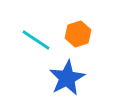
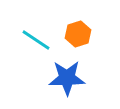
blue star: rotated 27 degrees clockwise
